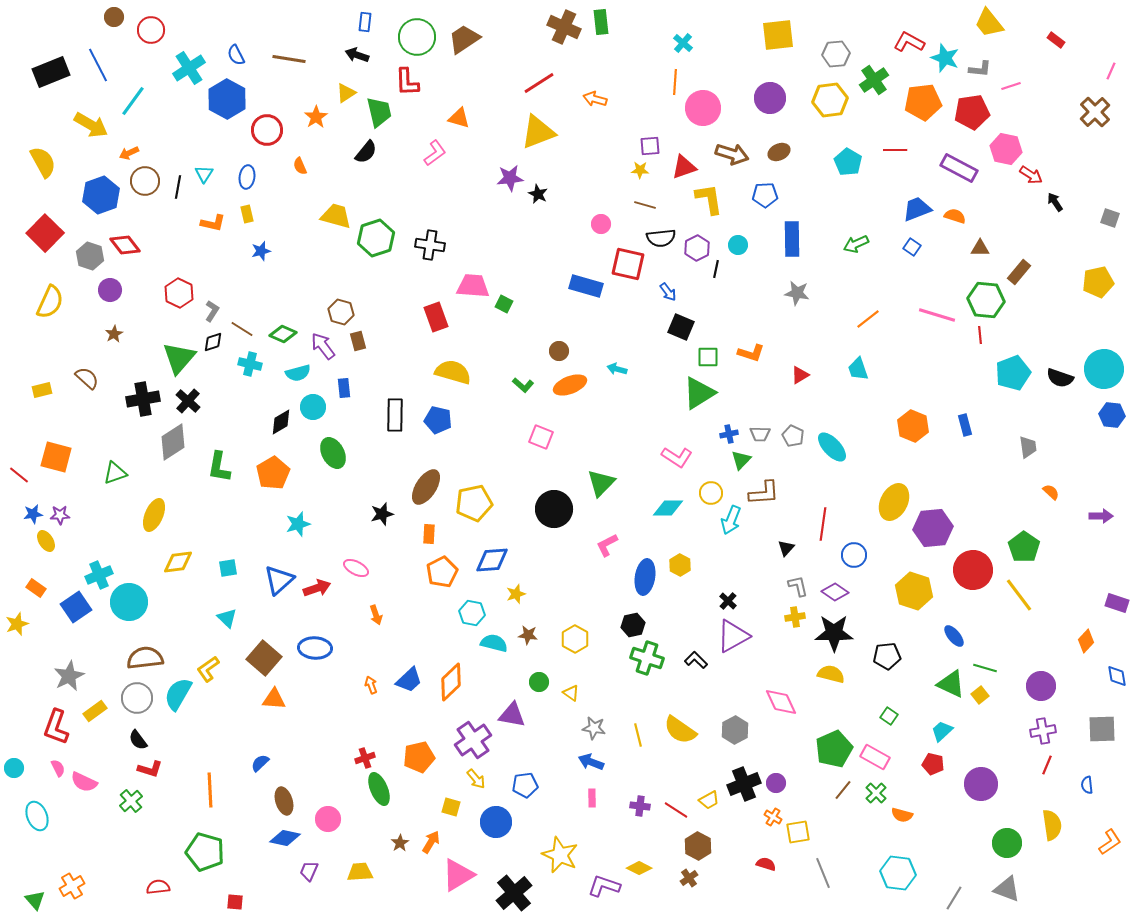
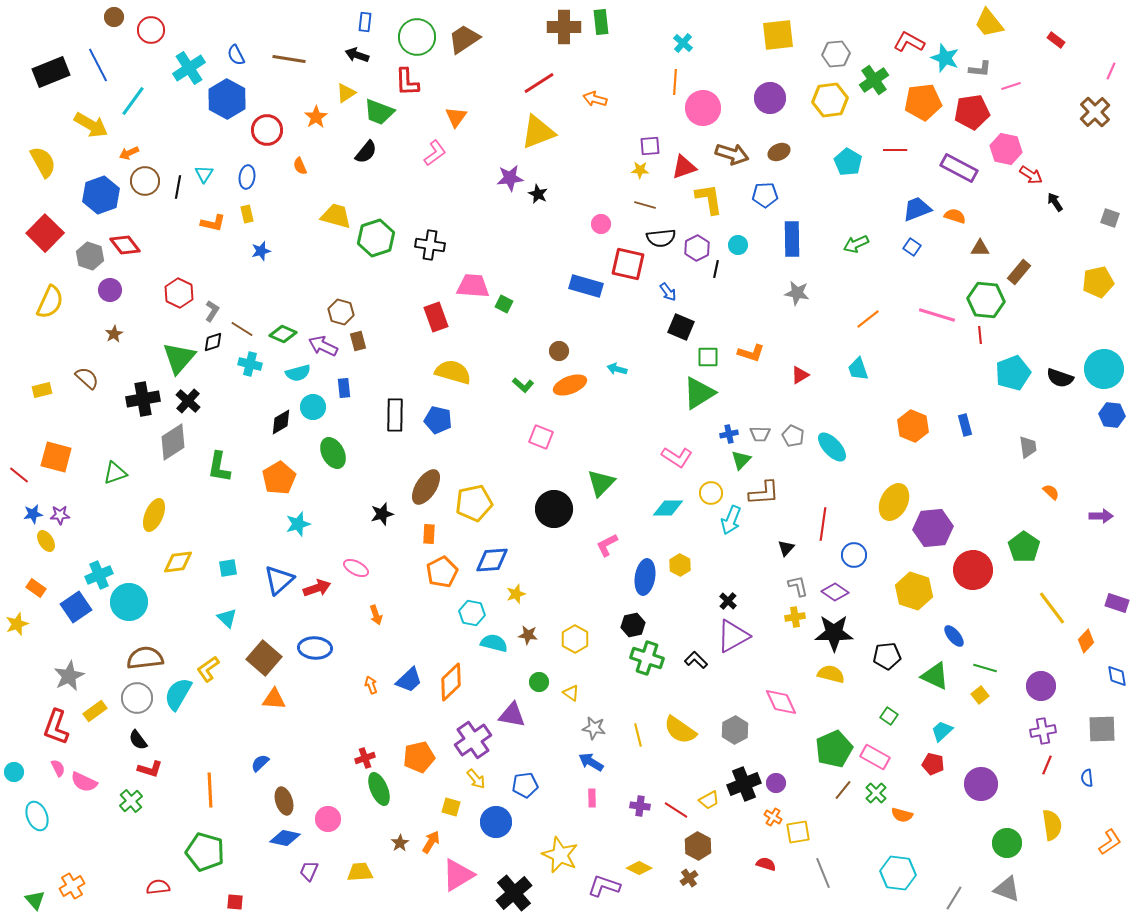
brown cross at (564, 27): rotated 24 degrees counterclockwise
green trapezoid at (379, 112): rotated 124 degrees clockwise
orange triangle at (459, 118): moved 3 px left, 1 px up; rotated 50 degrees clockwise
purple arrow at (323, 346): rotated 28 degrees counterclockwise
orange pentagon at (273, 473): moved 6 px right, 5 px down
yellow line at (1019, 595): moved 33 px right, 13 px down
green triangle at (951, 684): moved 16 px left, 8 px up
blue arrow at (591, 762): rotated 10 degrees clockwise
cyan circle at (14, 768): moved 4 px down
blue semicircle at (1087, 785): moved 7 px up
